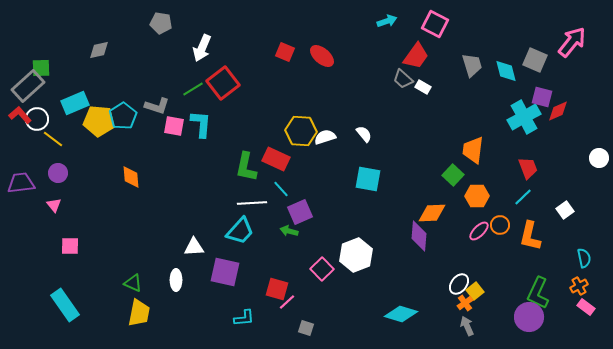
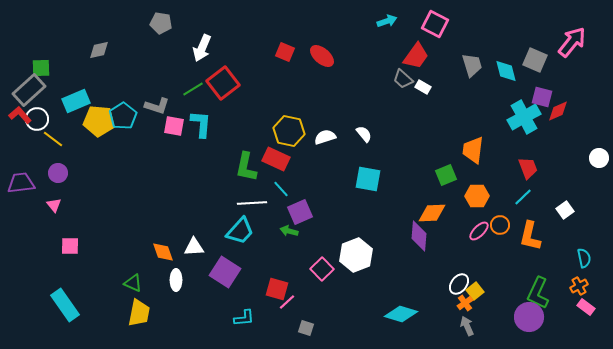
gray rectangle at (28, 86): moved 1 px right, 4 px down
cyan rectangle at (75, 103): moved 1 px right, 2 px up
yellow hexagon at (301, 131): moved 12 px left; rotated 8 degrees clockwise
green square at (453, 175): moved 7 px left; rotated 25 degrees clockwise
orange diamond at (131, 177): moved 32 px right, 75 px down; rotated 15 degrees counterclockwise
purple square at (225, 272): rotated 20 degrees clockwise
